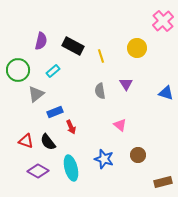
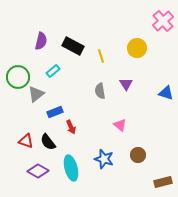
green circle: moved 7 px down
